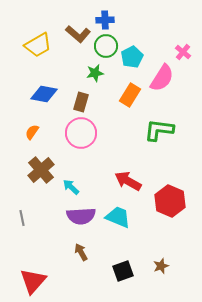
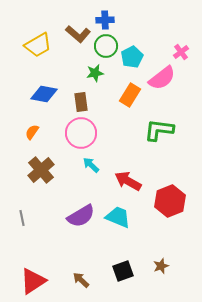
pink cross: moved 2 px left; rotated 14 degrees clockwise
pink semicircle: rotated 20 degrees clockwise
brown rectangle: rotated 24 degrees counterclockwise
cyan arrow: moved 20 px right, 22 px up
red hexagon: rotated 16 degrees clockwise
purple semicircle: rotated 28 degrees counterclockwise
brown arrow: moved 28 px down; rotated 18 degrees counterclockwise
red triangle: rotated 16 degrees clockwise
